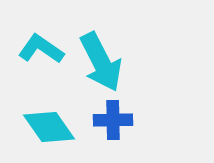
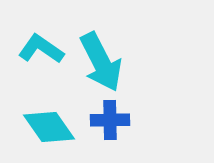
blue cross: moved 3 px left
